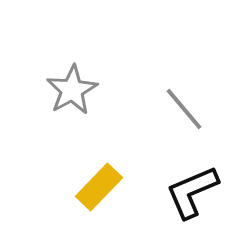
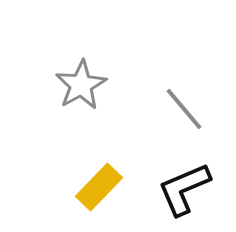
gray star: moved 9 px right, 5 px up
black L-shape: moved 8 px left, 3 px up
